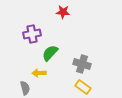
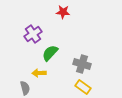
purple cross: moved 1 px right; rotated 24 degrees counterclockwise
